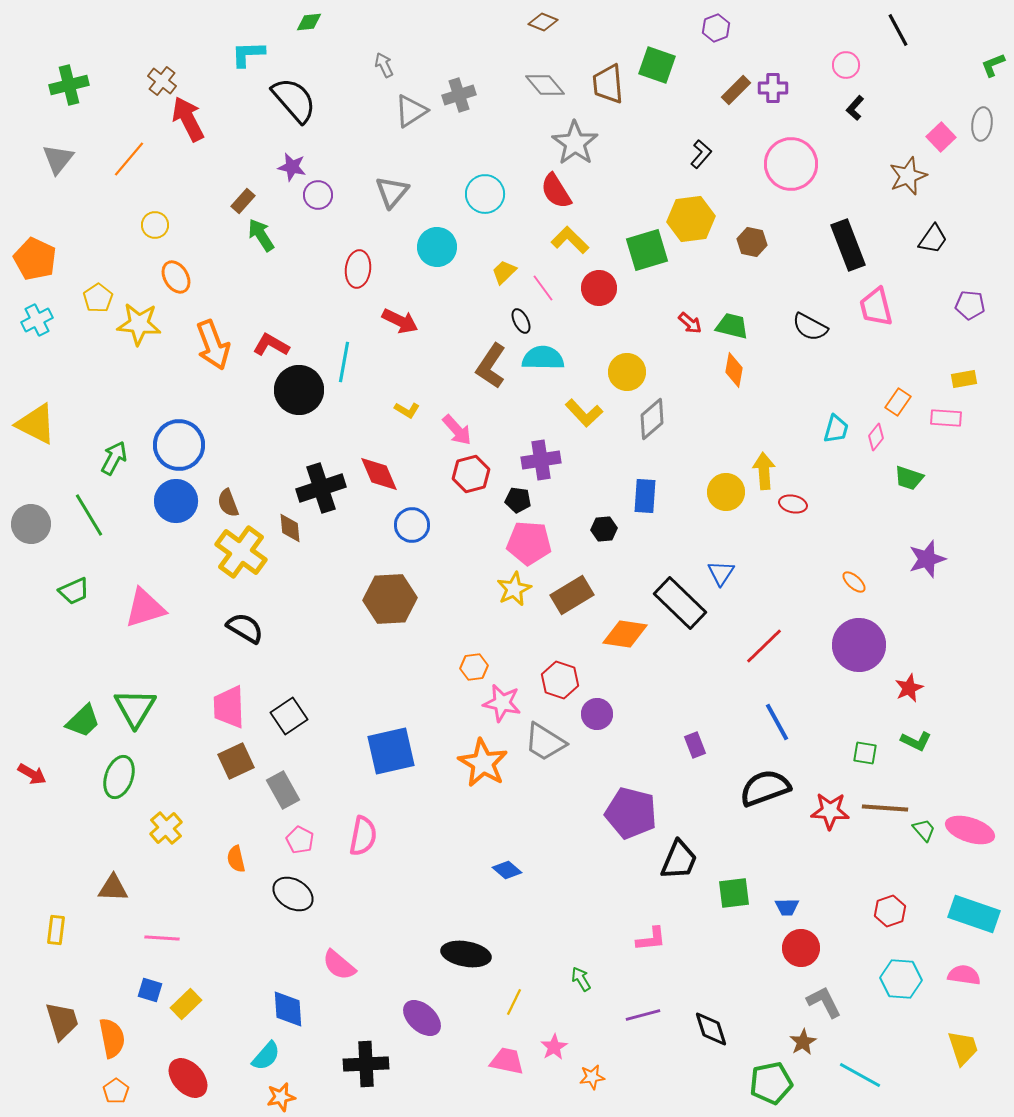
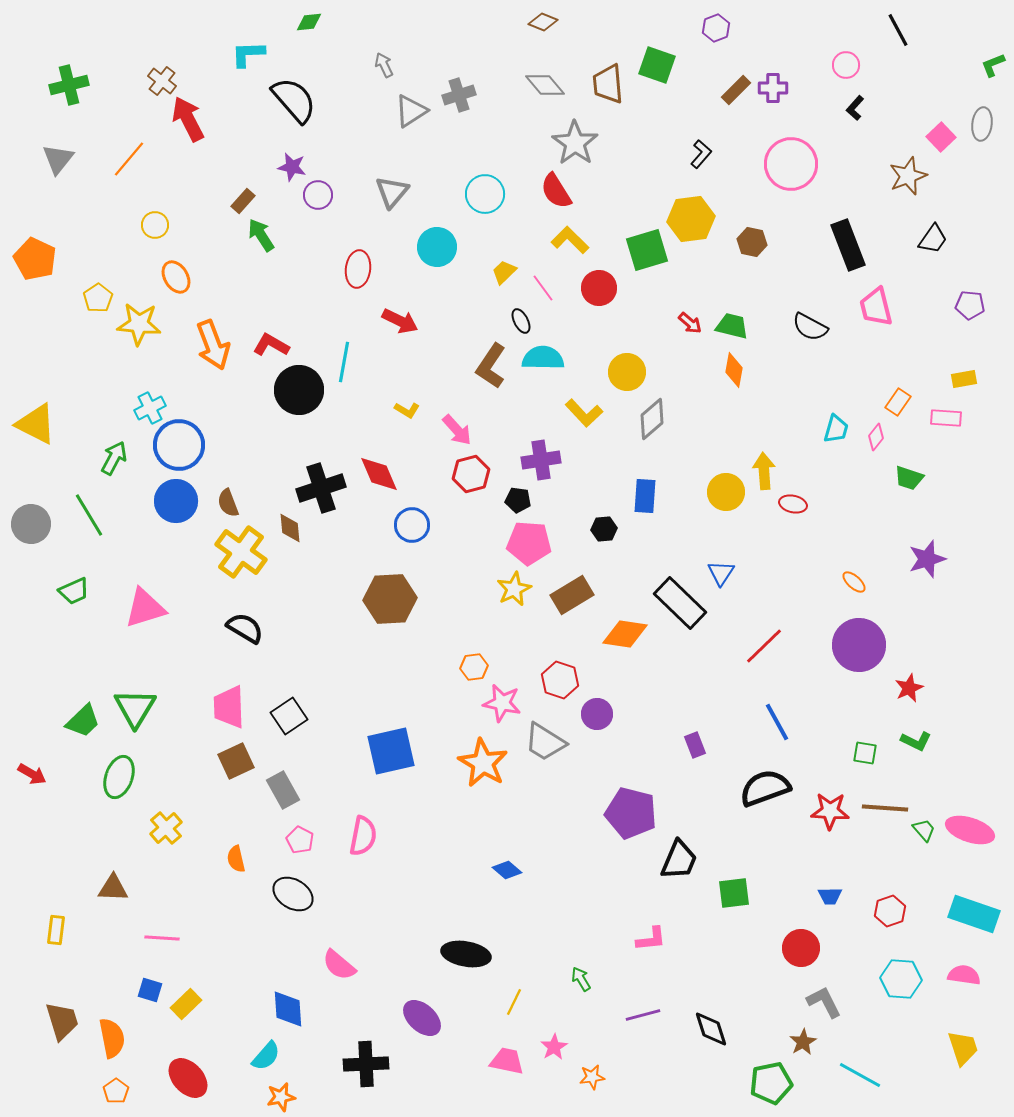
cyan cross at (37, 320): moved 113 px right, 88 px down
blue trapezoid at (787, 907): moved 43 px right, 11 px up
